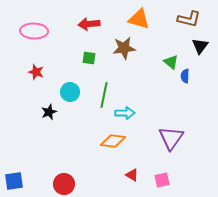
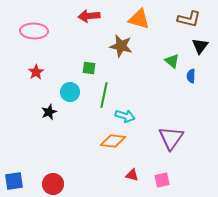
red arrow: moved 8 px up
brown star: moved 3 px left, 2 px up; rotated 20 degrees clockwise
green square: moved 10 px down
green triangle: moved 1 px right, 1 px up
red star: rotated 21 degrees clockwise
blue semicircle: moved 6 px right
cyan arrow: moved 3 px down; rotated 18 degrees clockwise
red triangle: rotated 16 degrees counterclockwise
red circle: moved 11 px left
